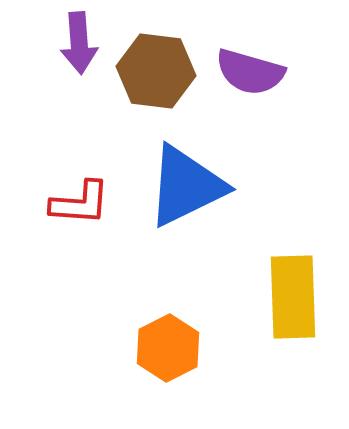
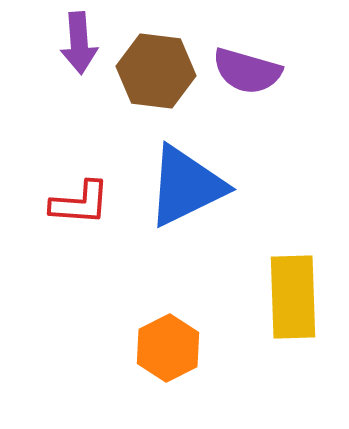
purple semicircle: moved 3 px left, 1 px up
